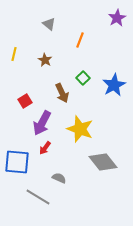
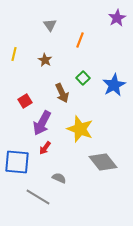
gray triangle: moved 1 px right, 1 px down; rotated 16 degrees clockwise
